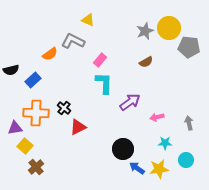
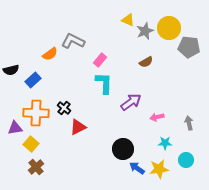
yellow triangle: moved 40 px right
purple arrow: moved 1 px right
yellow square: moved 6 px right, 2 px up
